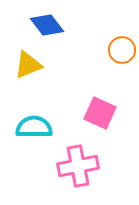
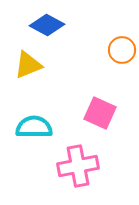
blue diamond: rotated 24 degrees counterclockwise
